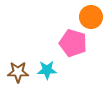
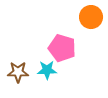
pink pentagon: moved 11 px left, 5 px down
